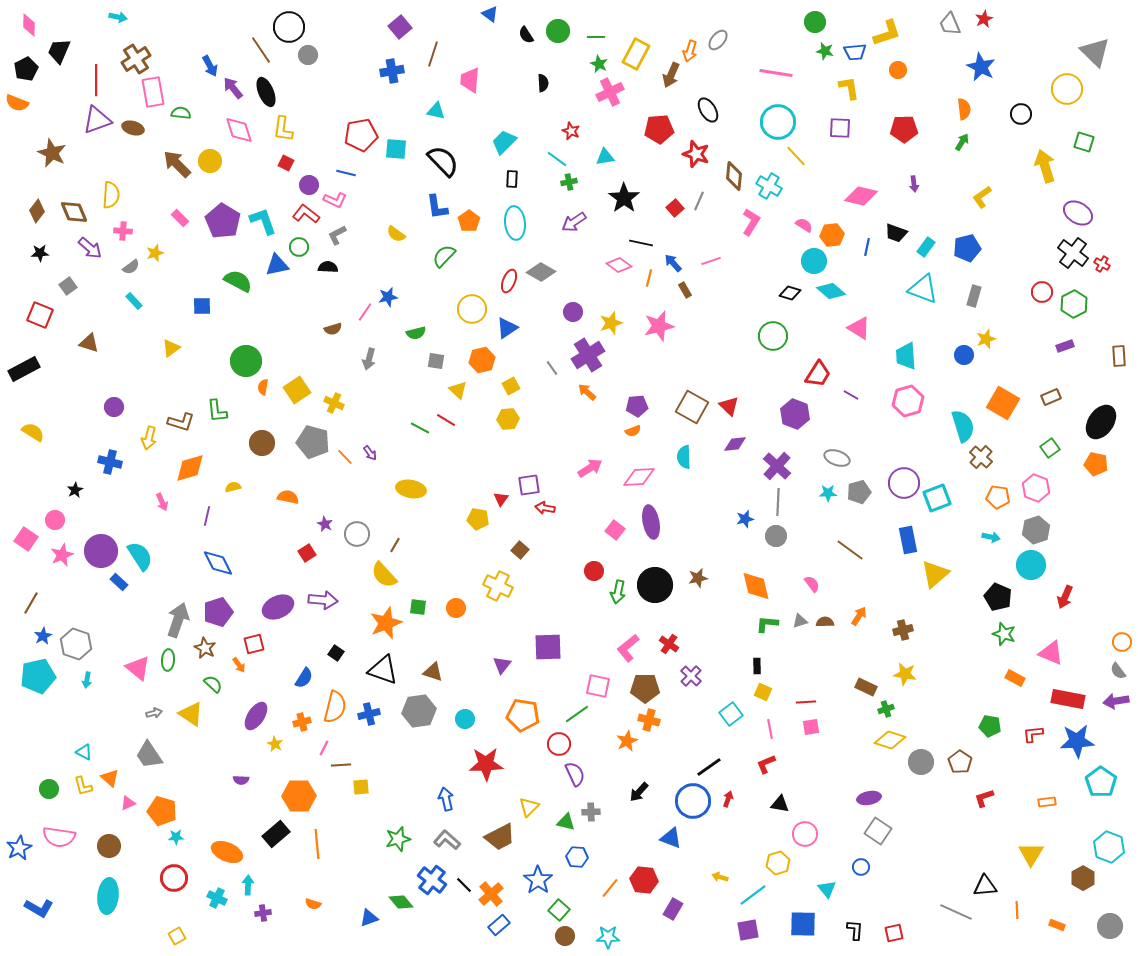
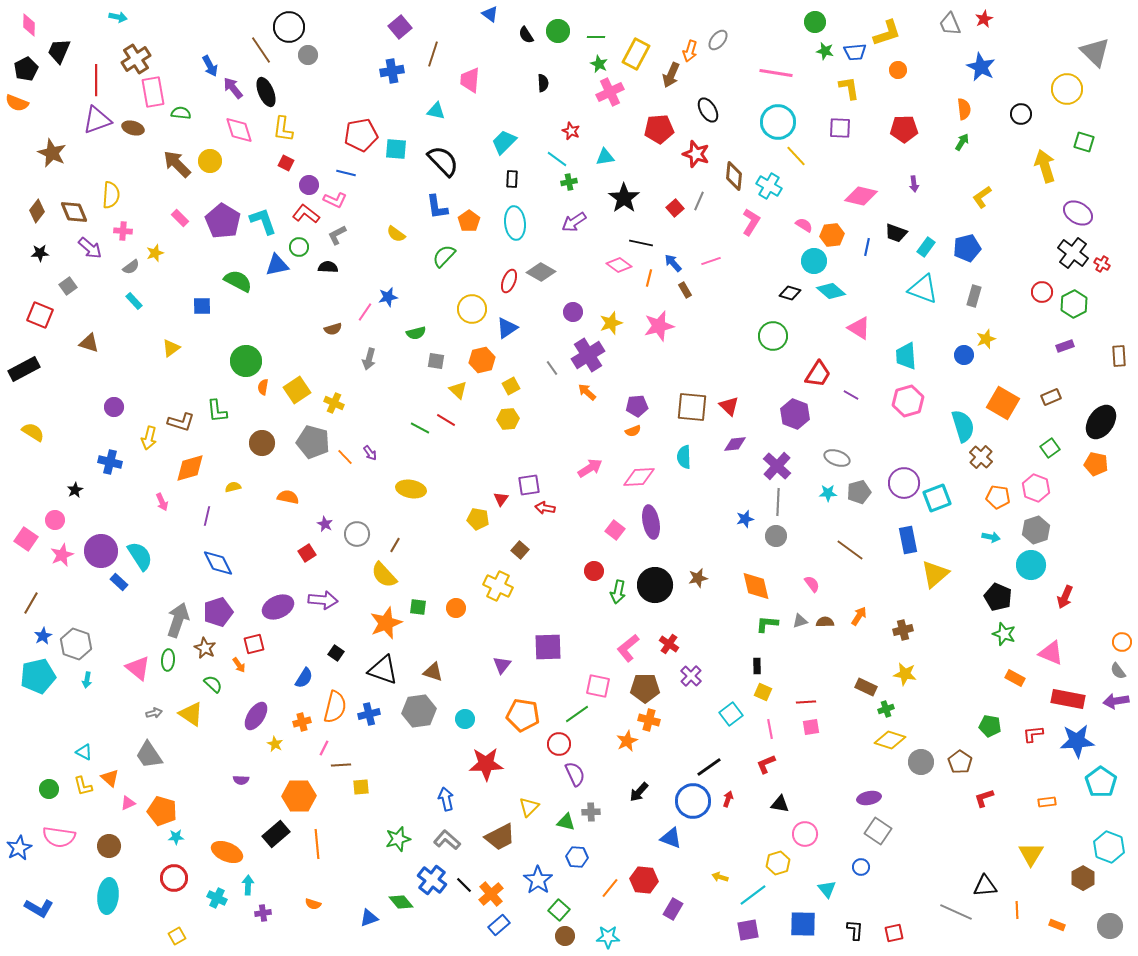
brown square at (692, 407): rotated 24 degrees counterclockwise
